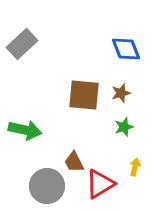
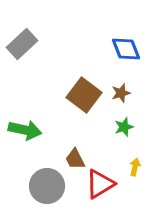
brown square: rotated 32 degrees clockwise
brown trapezoid: moved 1 px right, 3 px up
